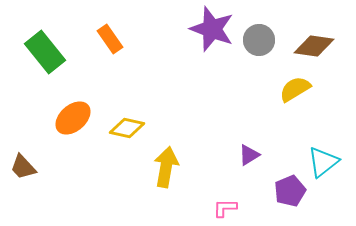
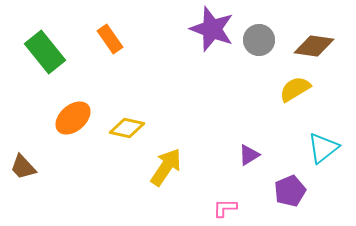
cyan triangle: moved 14 px up
yellow arrow: rotated 24 degrees clockwise
